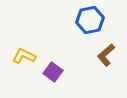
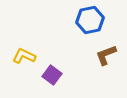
brown L-shape: rotated 20 degrees clockwise
purple square: moved 1 px left, 3 px down
